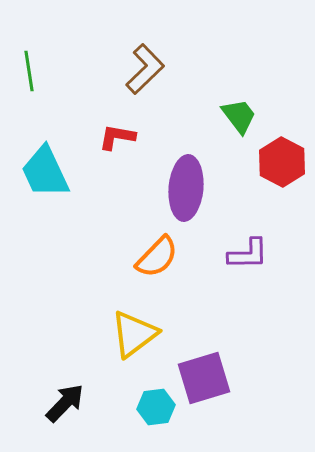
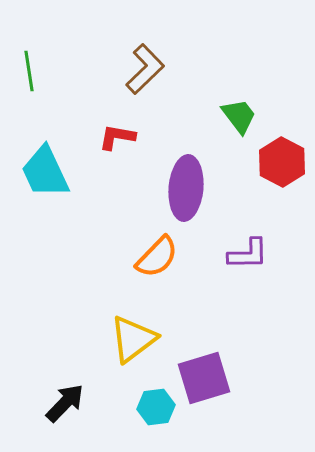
yellow triangle: moved 1 px left, 5 px down
